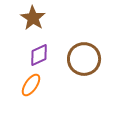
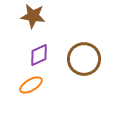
brown star: moved 2 px up; rotated 25 degrees counterclockwise
orange ellipse: rotated 25 degrees clockwise
